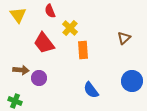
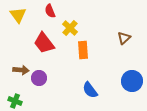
blue semicircle: moved 1 px left
